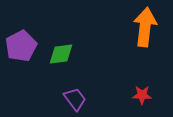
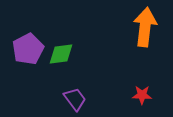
purple pentagon: moved 7 px right, 3 px down
